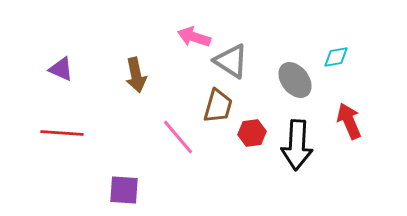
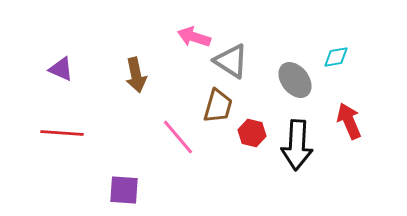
red hexagon: rotated 20 degrees clockwise
